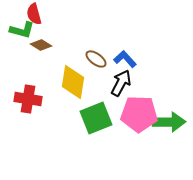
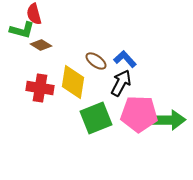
brown ellipse: moved 2 px down
red cross: moved 12 px right, 11 px up
green arrow: moved 2 px up
